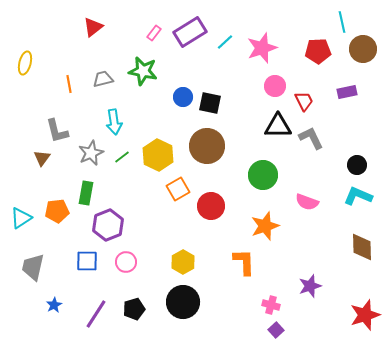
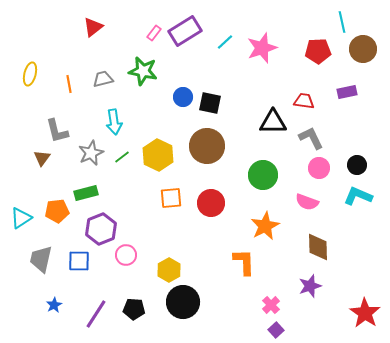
purple rectangle at (190, 32): moved 5 px left, 1 px up
yellow ellipse at (25, 63): moved 5 px right, 11 px down
pink circle at (275, 86): moved 44 px right, 82 px down
red trapezoid at (304, 101): rotated 55 degrees counterclockwise
black triangle at (278, 126): moved 5 px left, 4 px up
orange square at (178, 189): moved 7 px left, 9 px down; rotated 25 degrees clockwise
green rectangle at (86, 193): rotated 65 degrees clockwise
red circle at (211, 206): moved 3 px up
purple hexagon at (108, 225): moved 7 px left, 4 px down
orange star at (265, 226): rotated 8 degrees counterclockwise
brown diamond at (362, 247): moved 44 px left
blue square at (87, 261): moved 8 px left
pink circle at (126, 262): moved 7 px up
yellow hexagon at (183, 262): moved 14 px left, 8 px down
gray trapezoid at (33, 267): moved 8 px right, 8 px up
pink cross at (271, 305): rotated 30 degrees clockwise
black pentagon at (134, 309): rotated 20 degrees clockwise
red star at (365, 315): moved 2 px up; rotated 20 degrees counterclockwise
